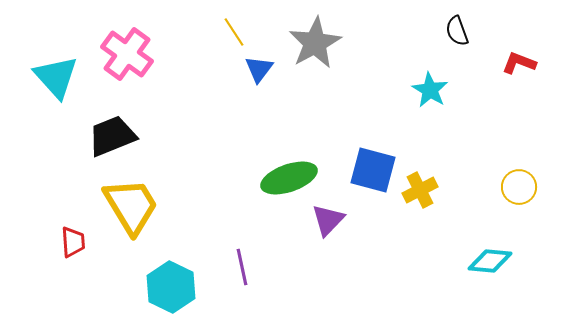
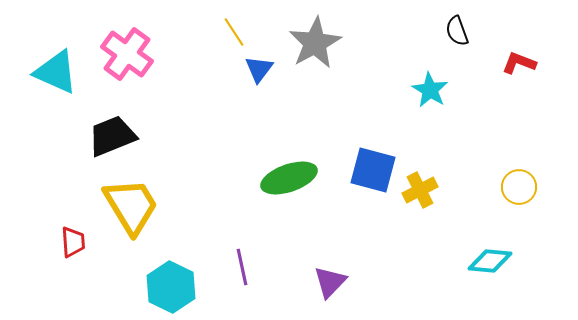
cyan triangle: moved 5 px up; rotated 24 degrees counterclockwise
purple triangle: moved 2 px right, 62 px down
